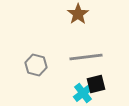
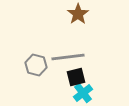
gray line: moved 18 px left
black square: moved 20 px left, 7 px up
